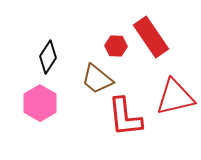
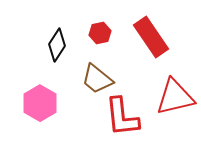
red hexagon: moved 16 px left, 13 px up; rotated 15 degrees counterclockwise
black diamond: moved 9 px right, 12 px up
red L-shape: moved 3 px left
